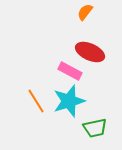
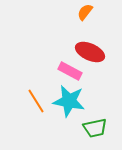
cyan star: rotated 28 degrees clockwise
